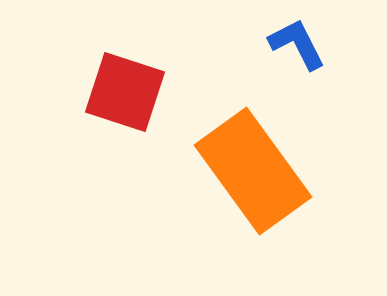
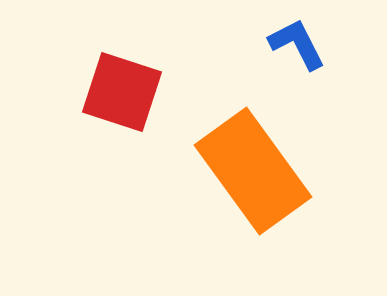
red square: moved 3 px left
